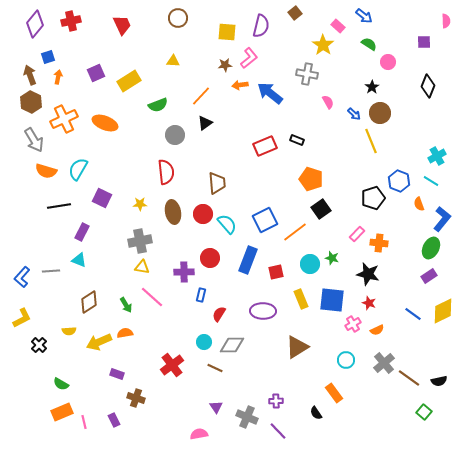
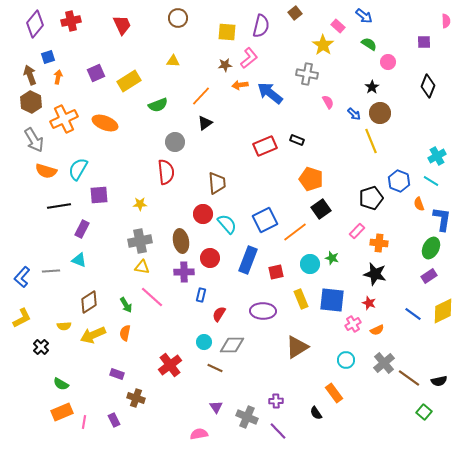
gray circle at (175, 135): moved 7 px down
purple square at (102, 198): moved 3 px left, 3 px up; rotated 30 degrees counterclockwise
black pentagon at (373, 198): moved 2 px left
brown ellipse at (173, 212): moved 8 px right, 29 px down
blue L-shape at (442, 219): rotated 30 degrees counterclockwise
purple rectangle at (82, 232): moved 3 px up
pink rectangle at (357, 234): moved 3 px up
black star at (368, 274): moved 7 px right
yellow semicircle at (69, 331): moved 5 px left, 5 px up
orange semicircle at (125, 333): rotated 70 degrees counterclockwise
yellow arrow at (99, 342): moved 6 px left, 7 px up
black cross at (39, 345): moved 2 px right, 2 px down
red cross at (172, 365): moved 2 px left
pink line at (84, 422): rotated 24 degrees clockwise
